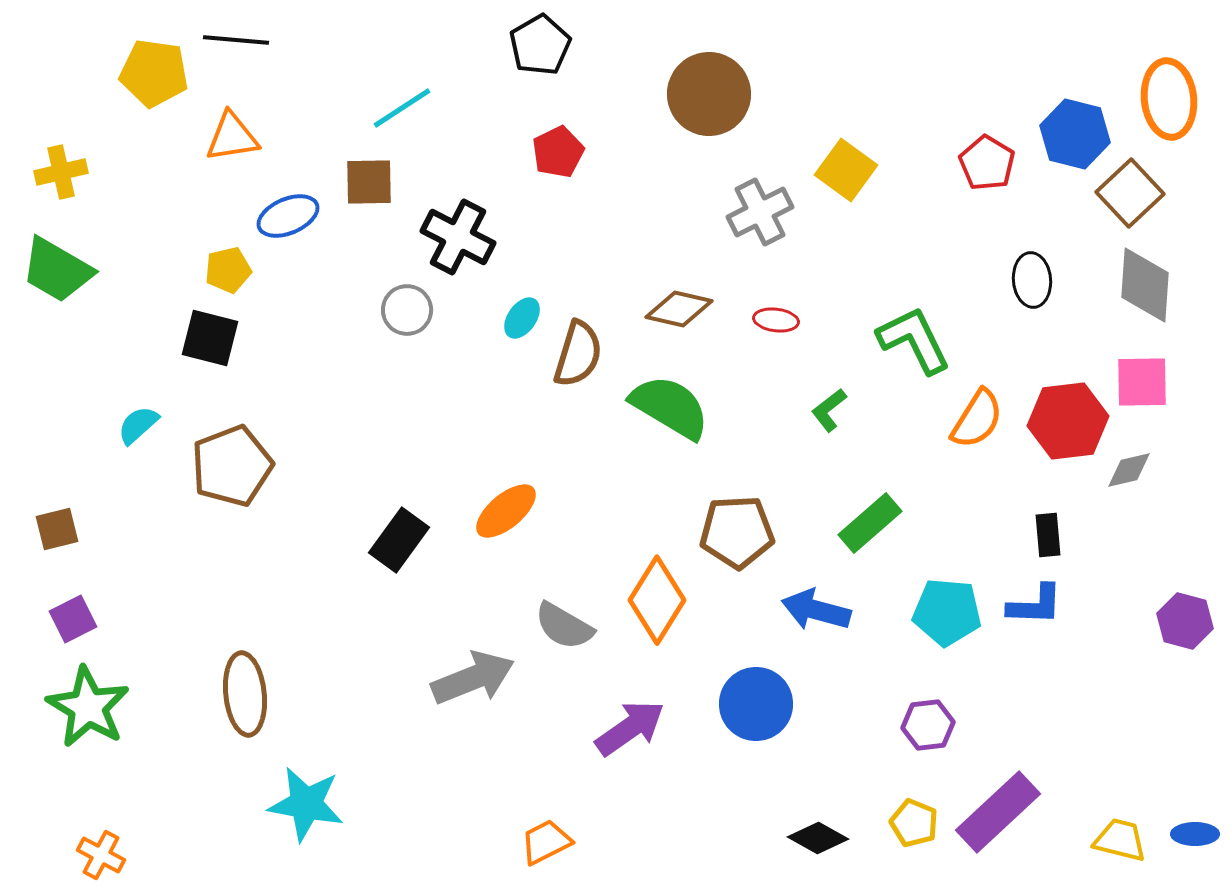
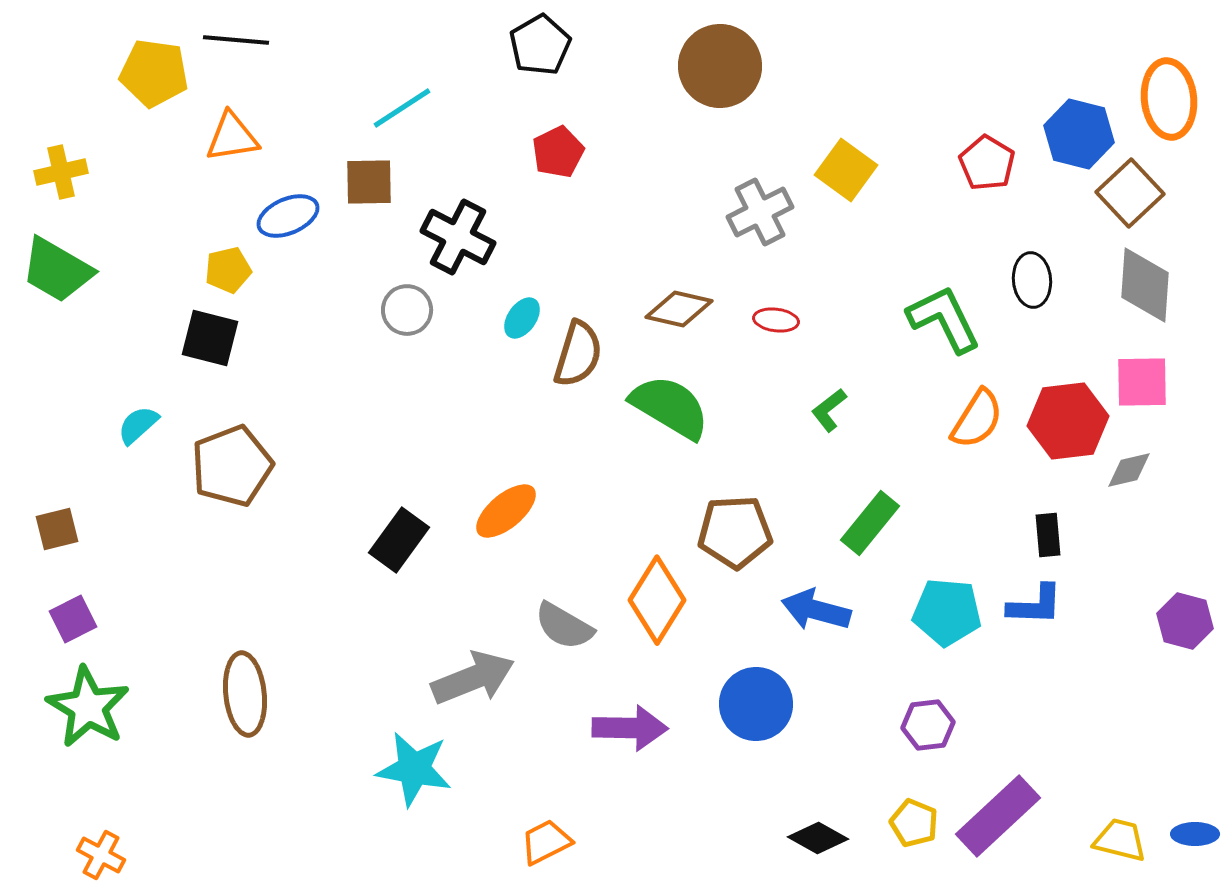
brown circle at (709, 94): moved 11 px right, 28 px up
blue hexagon at (1075, 134): moved 4 px right
green L-shape at (914, 340): moved 30 px right, 21 px up
green rectangle at (870, 523): rotated 10 degrees counterclockwise
brown pentagon at (737, 532): moved 2 px left
purple arrow at (630, 728): rotated 36 degrees clockwise
cyan star at (306, 804): moved 108 px right, 35 px up
purple rectangle at (998, 812): moved 4 px down
